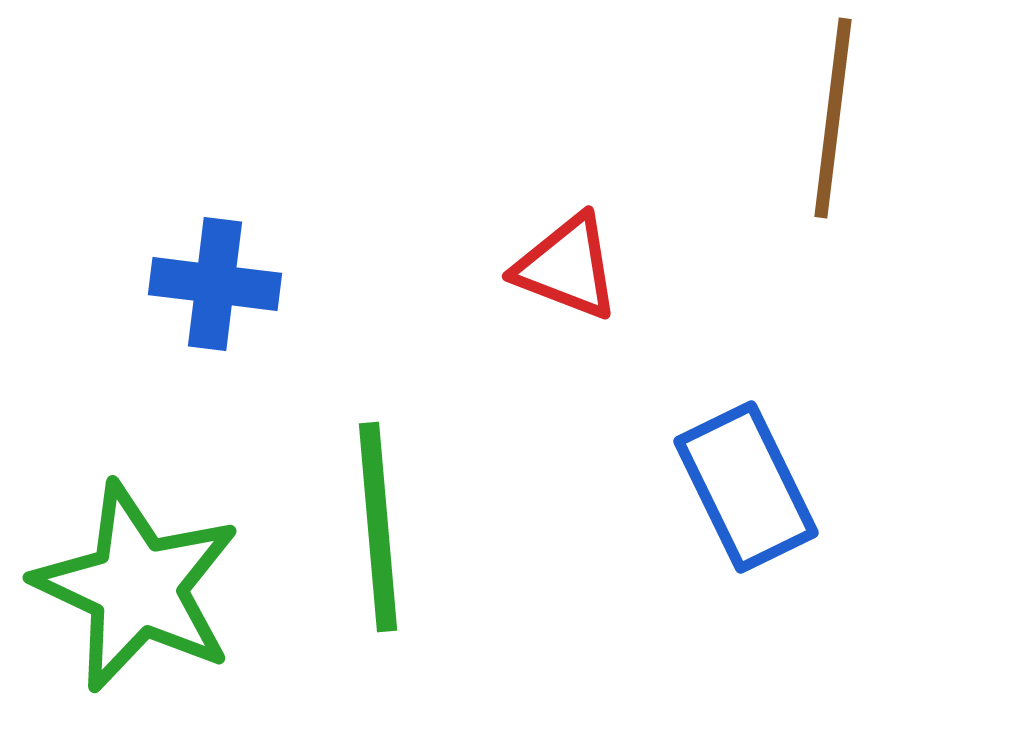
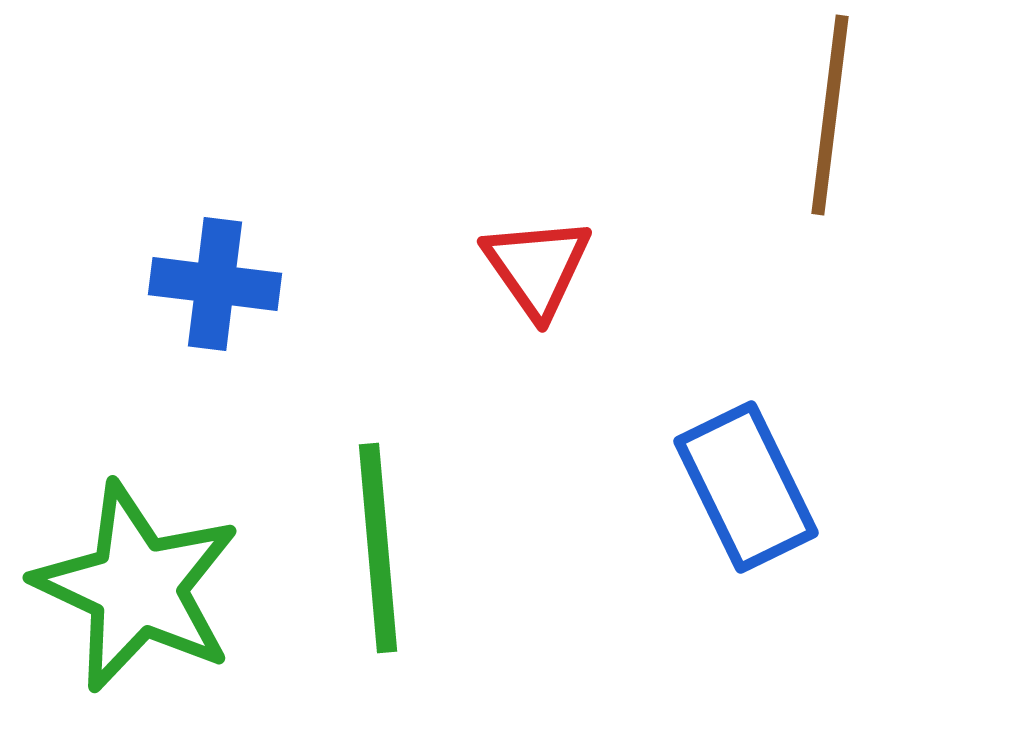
brown line: moved 3 px left, 3 px up
red triangle: moved 30 px left; rotated 34 degrees clockwise
green line: moved 21 px down
